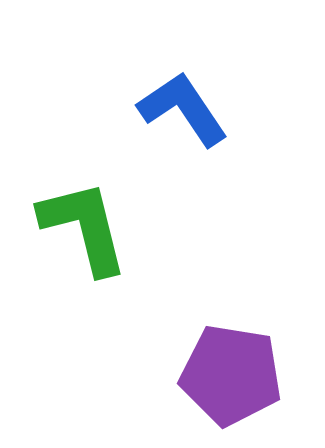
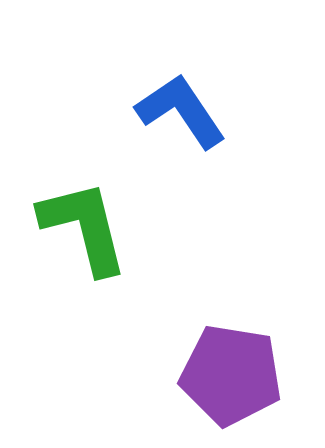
blue L-shape: moved 2 px left, 2 px down
